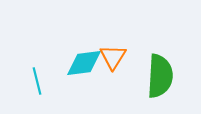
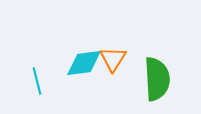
orange triangle: moved 2 px down
green semicircle: moved 3 px left, 3 px down; rotated 6 degrees counterclockwise
